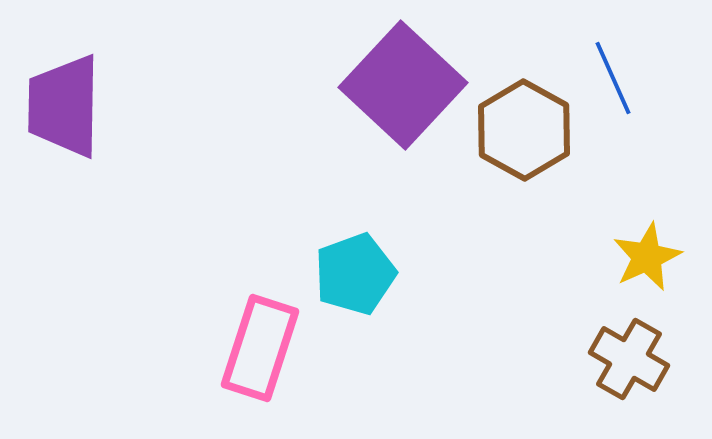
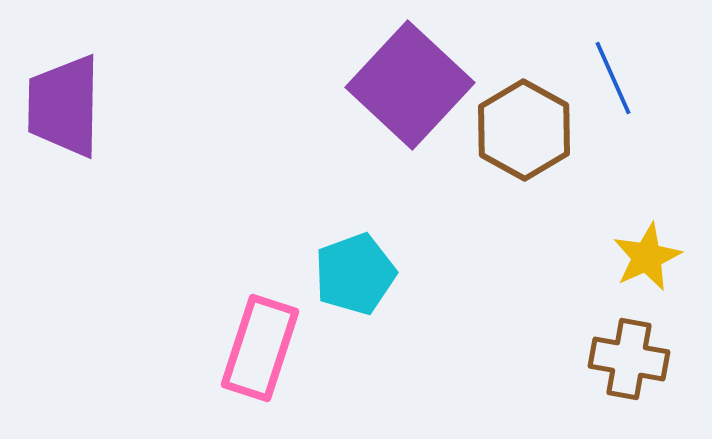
purple square: moved 7 px right
brown cross: rotated 20 degrees counterclockwise
